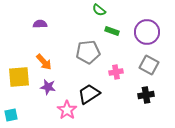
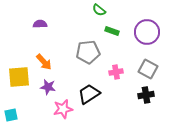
gray square: moved 1 px left, 4 px down
pink star: moved 4 px left, 1 px up; rotated 24 degrees clockwise
